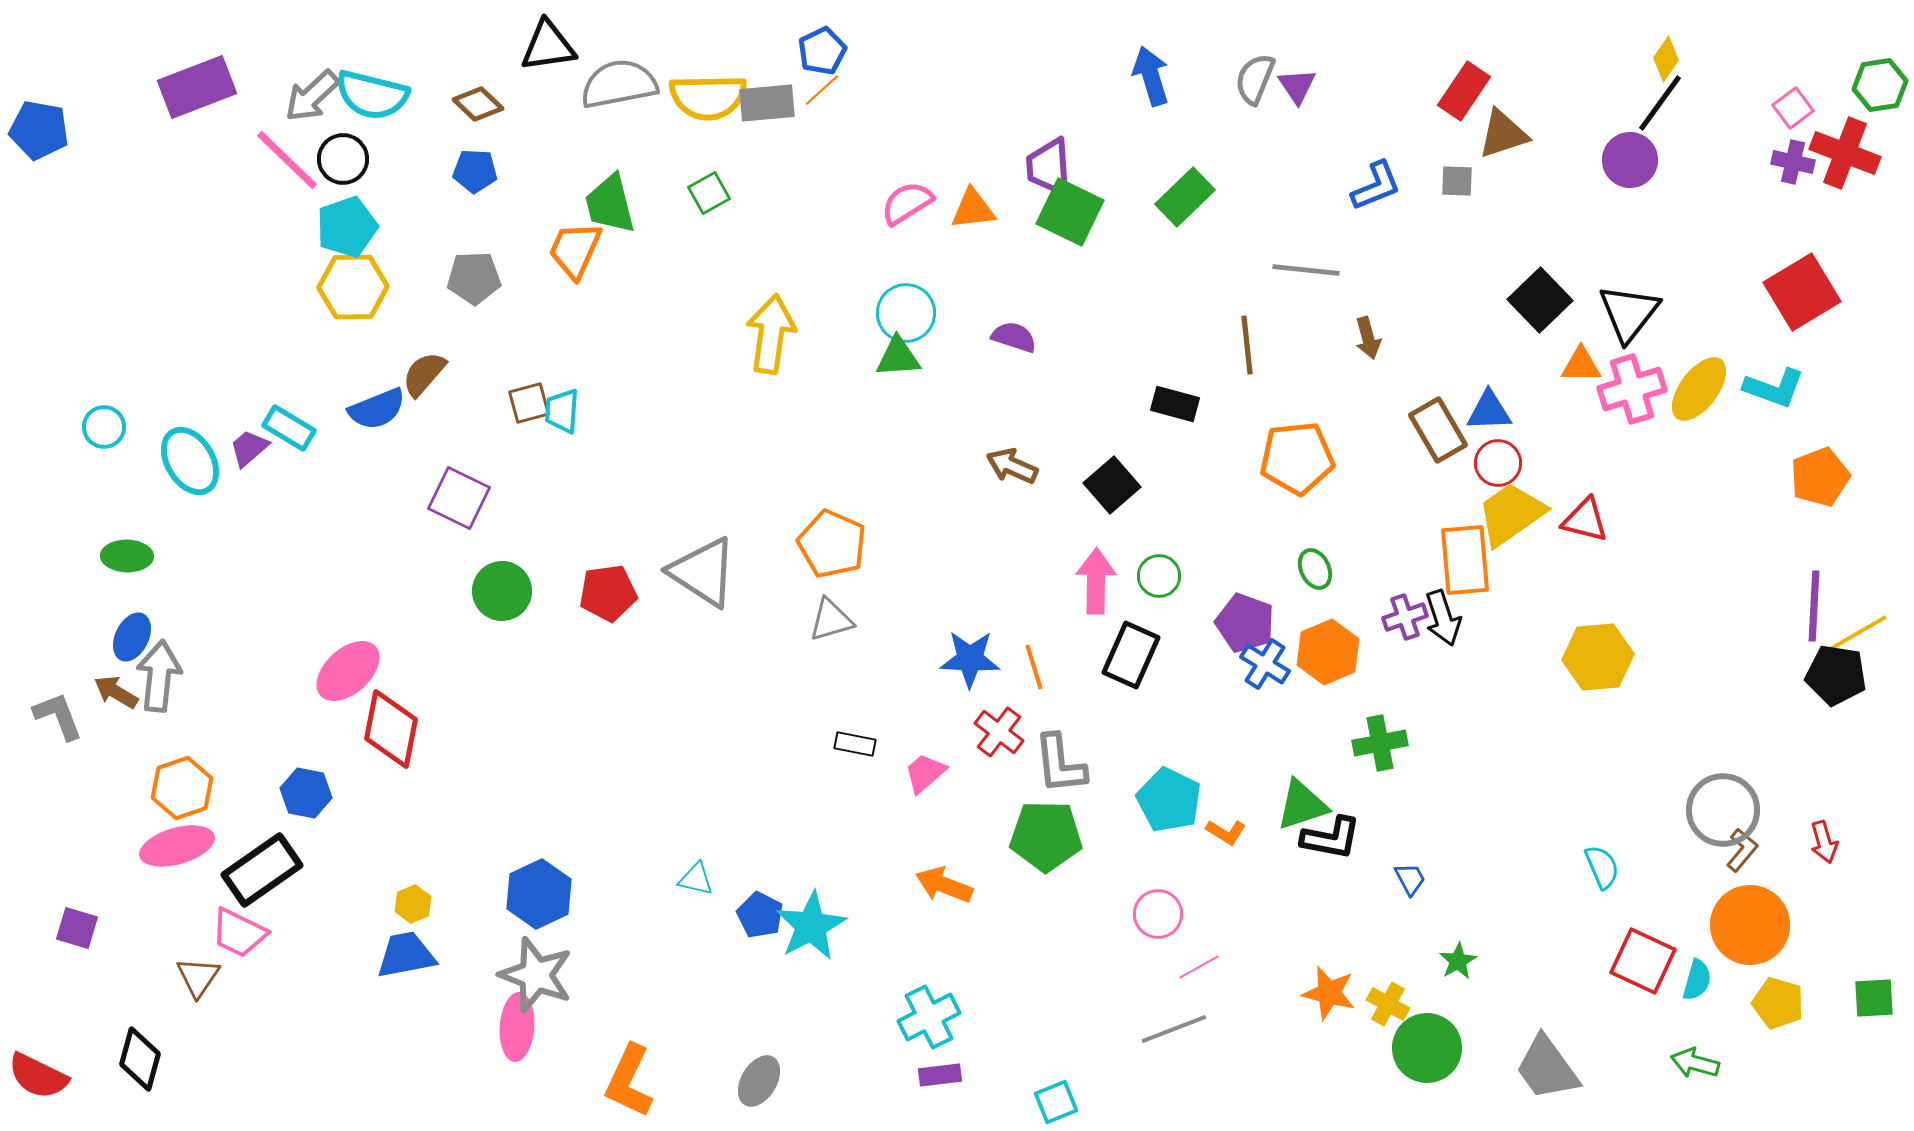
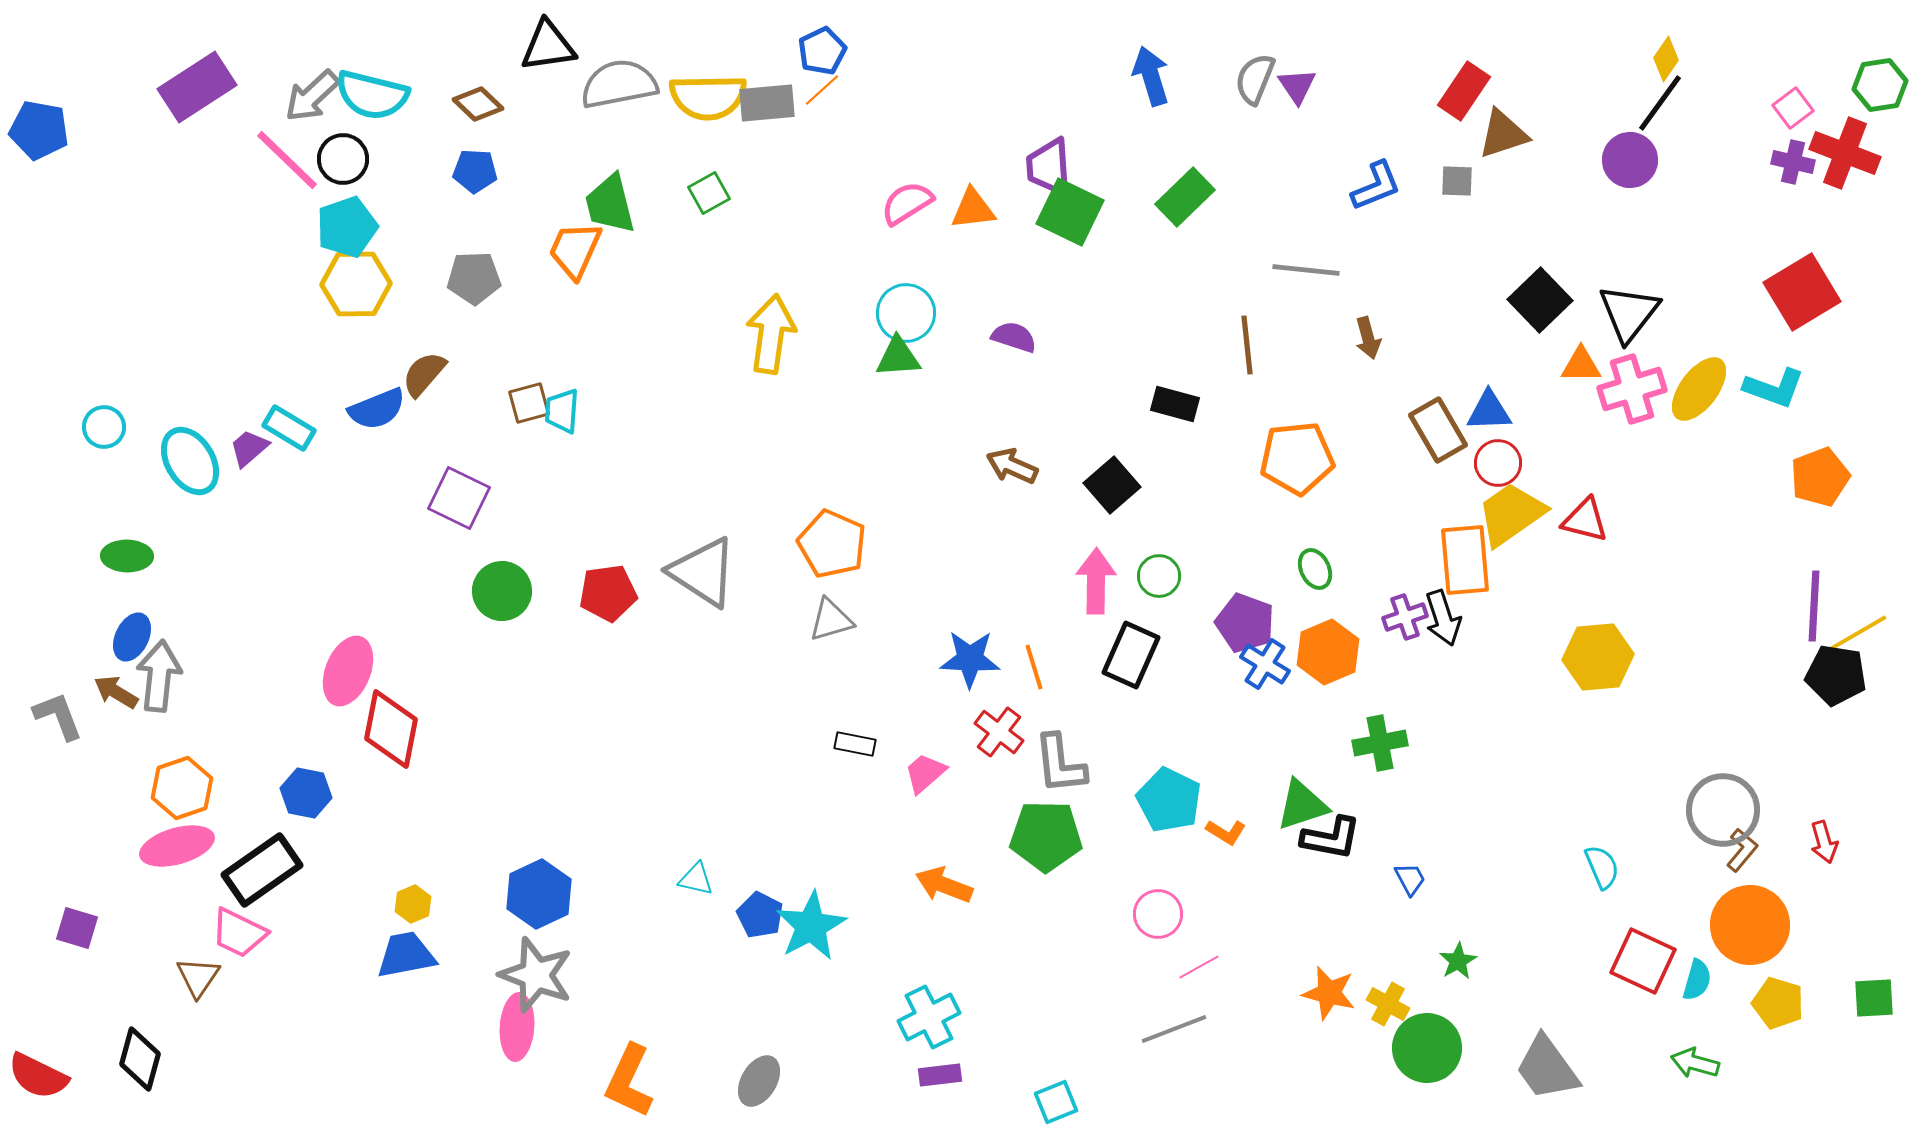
purple rectangle at (197, 87): rotated 12 degrees counterclockwise
yellow hexagon at (353, 287): moved 3 px right, 3 px up
pink ellipse at (348, 671): rotated 26 degrees counterclockwise
